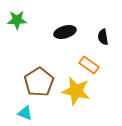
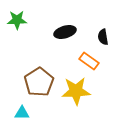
orange rectangle: moved 4 px up
yellow star: rotated 16 degrees counterclockwise
cyan triangle: moved 3 px left; rotated 21 degrees counterclockwise
